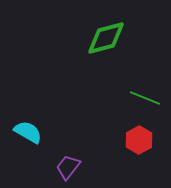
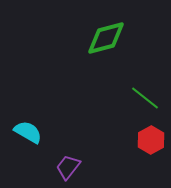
green line: rotated 16 degrees clockwise
red hexagon: moved 12 px right
